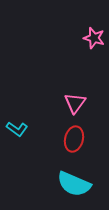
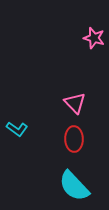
pink triangle: rotated 20 degrees counterclockwise
red ellipse: rotated 15 degrees counterclockwise
cyan semicircle: moved 2 px down; rotated 24 degrees clockwise
